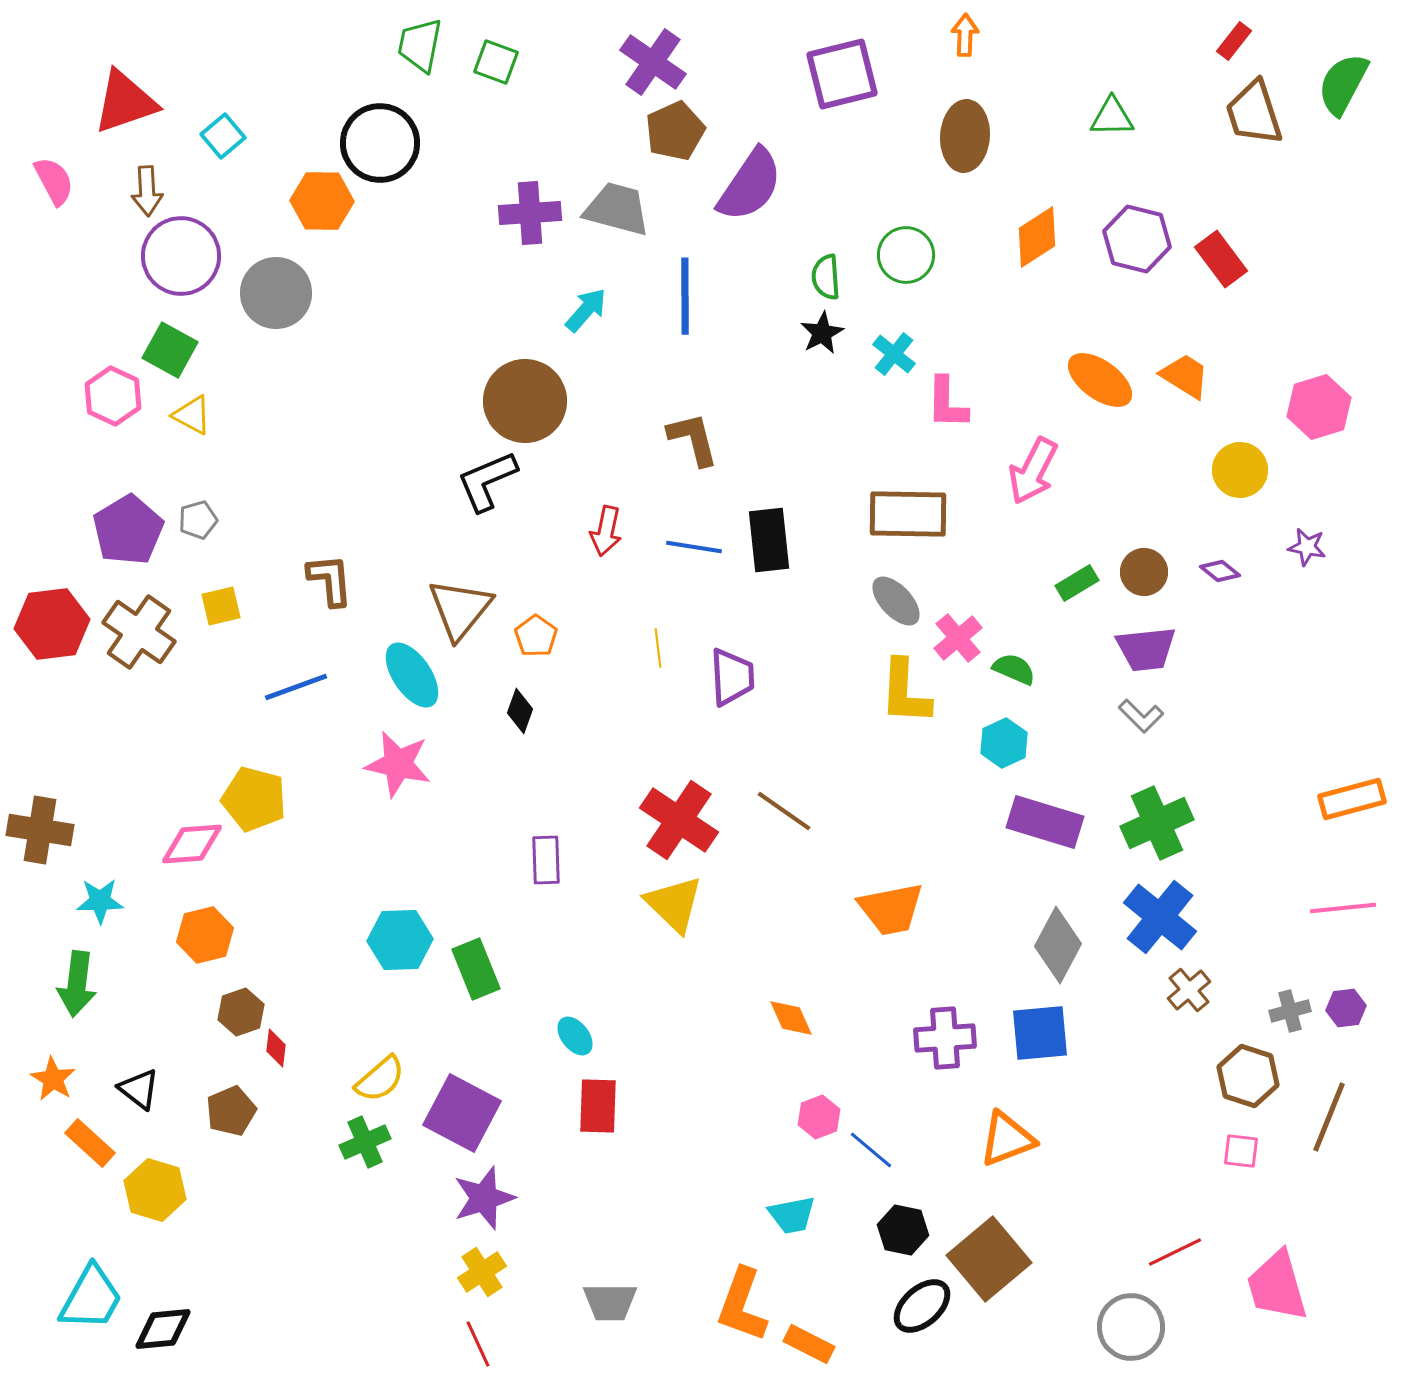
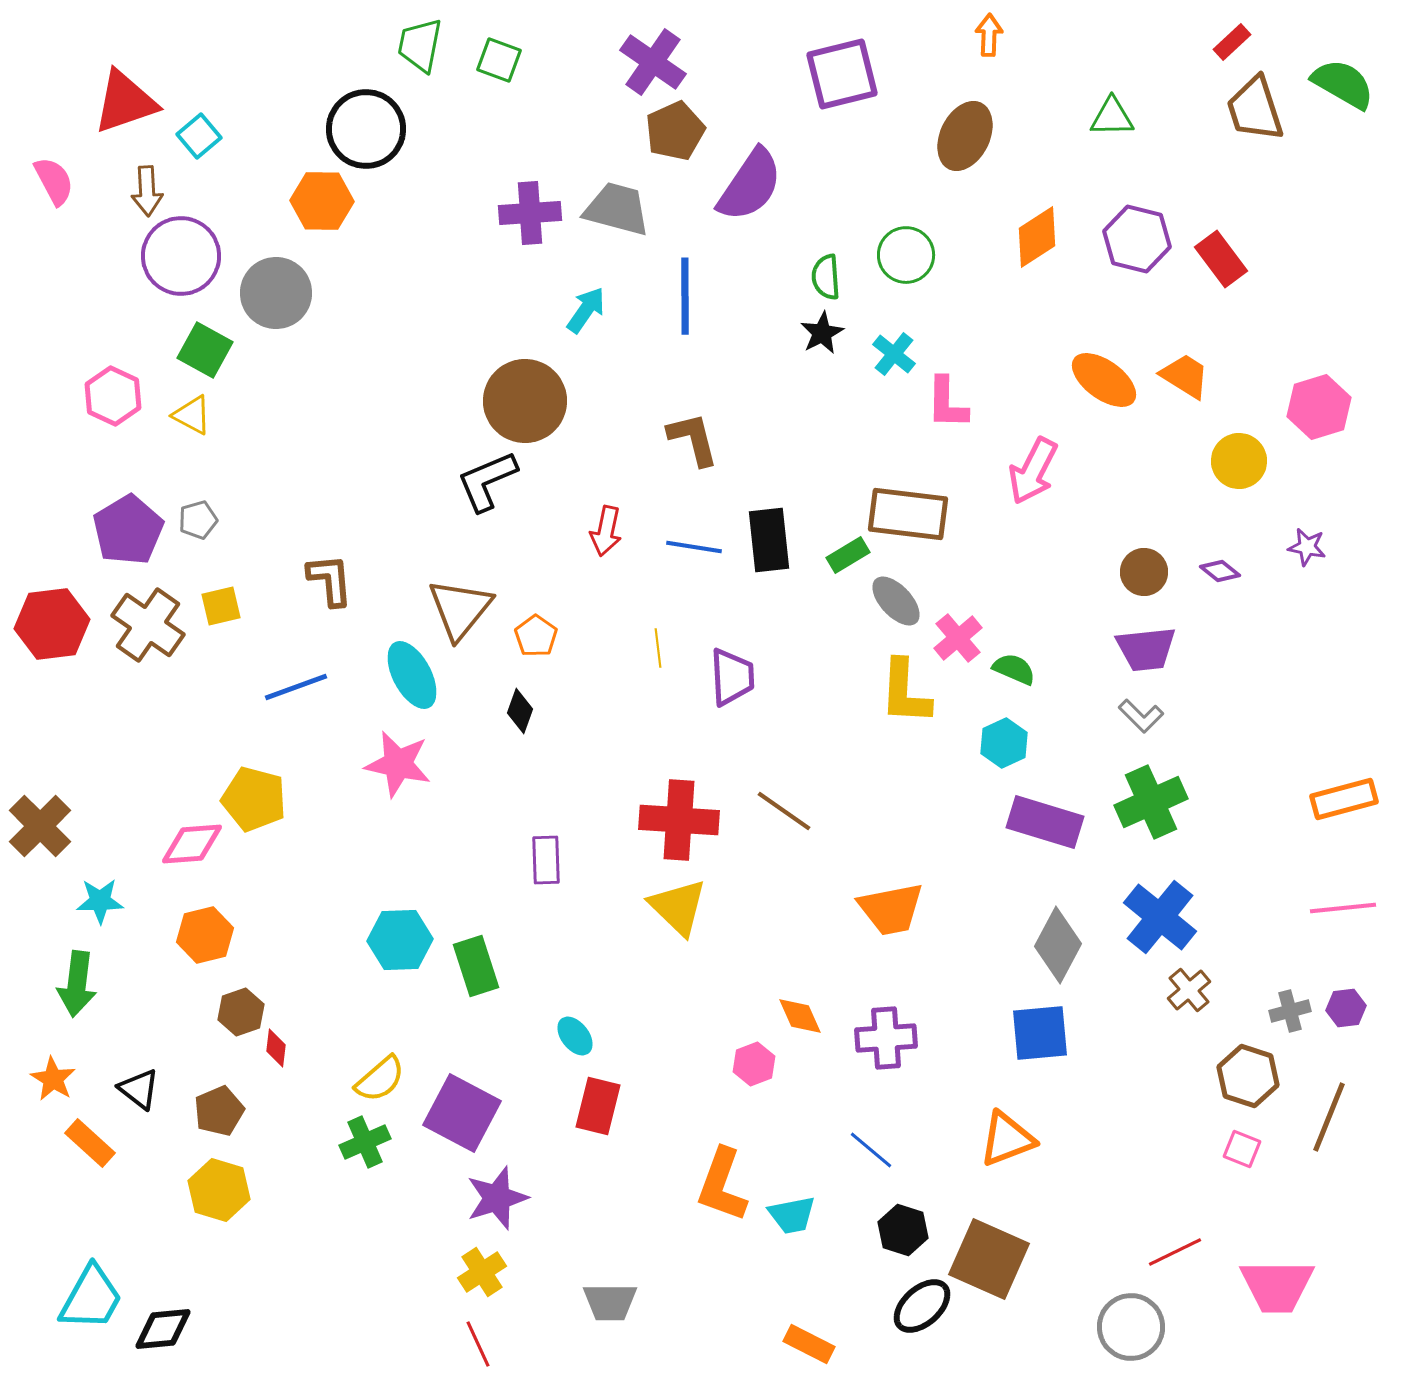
orange arrow at (965, 35): moved 24 px right
red rectangle at (1234, 41): moved 2 px left, 1 px down; rotated 9 degrees clockwise
green square at (496, 62): moved 3 px right, 2 px up
green semicircle at (1343, 84): rotated 92 degrees clockwise
brown trapezoid at (1254, 113): moved 1 px right, 4 px up
cyan square at (223, 136): moved 24 px left
brown ellipse at (965, 136): rotated 22 degrees clockwise
black circle at (380, 143): moved 14 px left, 14 px up
cyan arrow at (586, 310): rotated 6 degrees counterclockwise
green square at (170, 350): moved 35 px right
orange ellipse at (1100, 380): moved 4 px right
yellow circle at (1240, 470): moved 1 px left, 9 px up
brown rectangle at (908, 514): rotated 6 degrees clockwise
green rectangle at (1077, 583): moved 229 px left, 28 px up
brown cross at (139, 632): moved 9 px right, 7 px up
cyan ellipse at (412, 675): rotated 6 degrees clockwise
orange rectangle at (1352, 799): moved 8 px left
red cross at (679, 820): rotated 30 degrees counterclockwise
green cross at (1157, 823): moved 6 px left, 21 px up
brown cross at (40, 830): moved 4 px up; rotated 36 degrees clockwise
yellow triangle at (674, 904): moved 4 px right, 3 px down
green rectangle at (476, 969): moved 3 px up; rotated 4 degrees clockwise
orange diamond at (791, 1018): moved 9 px right, 2 px up
purple cross at (945, 1038): moved 59 px left
red rectangle at (598, 1106): rotated 12 degrees clockwise
brown pentagon at (231, 1111): moved 12 px left
pink hexagon at (819, 1117): moved 65 px left, 53 px up
pink square at (1241, 1151): moved 1 px right, 2 px up; rotated 15 degrees clockwise
yellow hexagon at (155, 1190): moved 64 px right
purple star at (484, 1198): moved 13 px right
black hexagon at (903, 1230): rotated 6 degrees clockwise
brown square at (989, 1259): rotated 26 degrees counterclockwise
pink trapezoid at (1277, 1286): rotated 74 degrees counterclockwise
orange L-shape at (742, 1305): moved 20 px left, 120 px up
